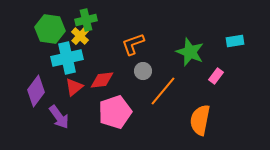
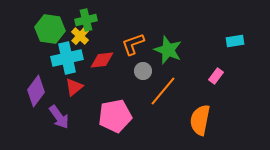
green star: moved 22 px left, 2 px up
red diamond: moved 20 px up
pink pentagon: moved 4 px down; rotated 8 degrees clockwise
